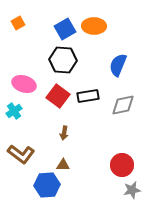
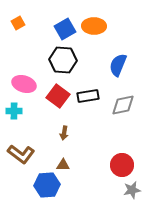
cyan cross: rotated 35 degrees clockwise
